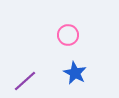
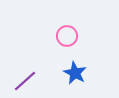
pink circle: moved 1 px left, 1 px down
